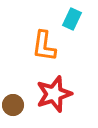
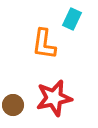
orange L-shape: moved 2 px up
red star: moved 4 px down; rotated 6 degrees clockwise
